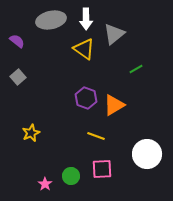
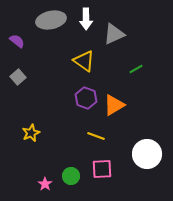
gray triangle: rotated 15 degrees clockwise
yellow triangle: moved 12 px down
